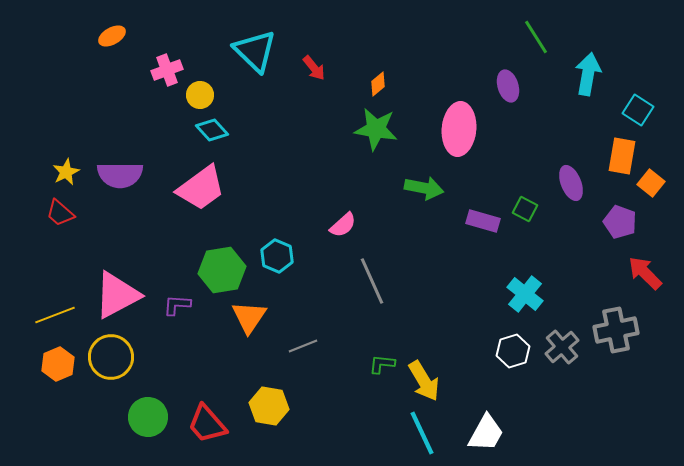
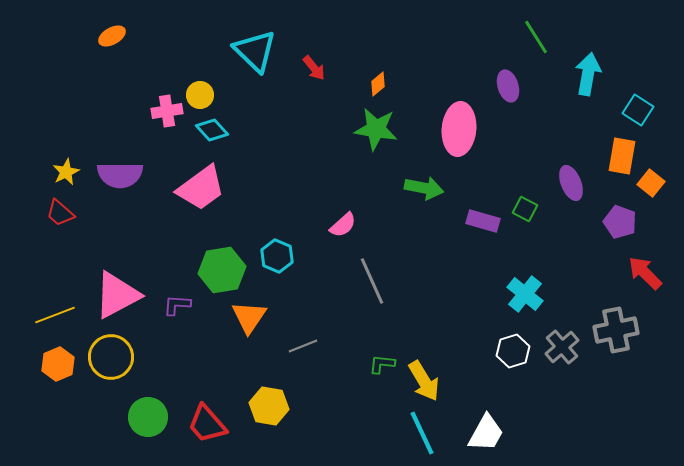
pink cross at (167, 70): moved 41 px down; rotated 12 degrees clockwise
